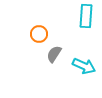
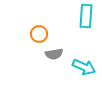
gray semicircle: rotated 132 degrees counterclockwise
cyan arrow: moved 1 px down
